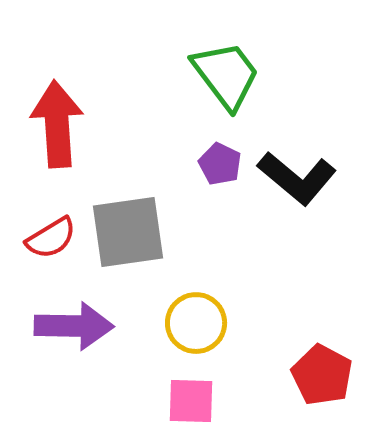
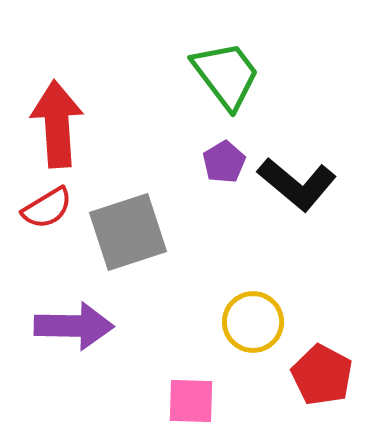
purple pentagon: moved 4 px right, 2 px up; rotated 15 degrees clockwise
black L-shape: moved 6 px down
gray square: rotated 10 degrees counterclockwise
red semicircle: moved 4 px left, 30 px up
yellow circle: moved 57 px right, 1 px up
